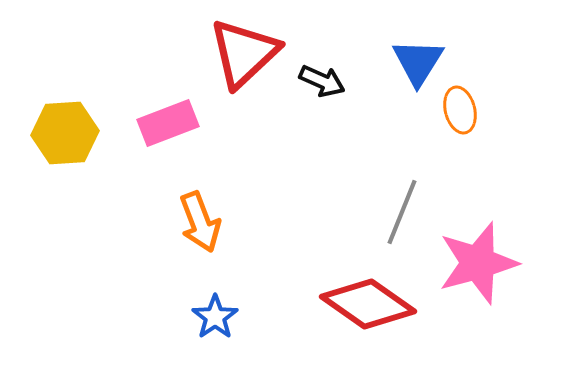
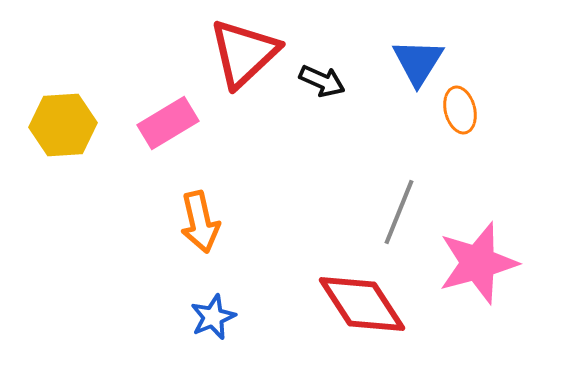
pink rectangle: rotated 10 degrees counterclockwise
yellow hexagon: moved 2 px left, 8 px up
gray line: moved 3 px left
orange arrow: rotated 8 degrees clockwise
red diamond: moved 6 px left; rotated 22 degrees clockwise
blue star: moved 2 px left; rotated 12 degrees clockwise
